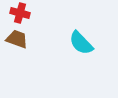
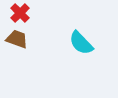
red cross: rotated 30 degrees clockwise
